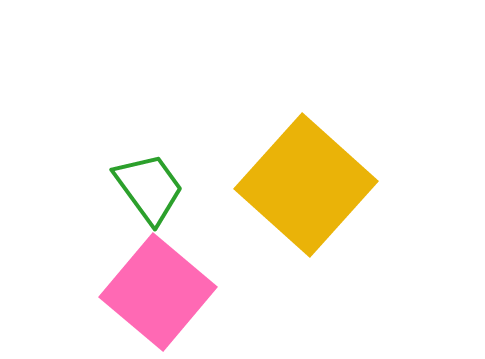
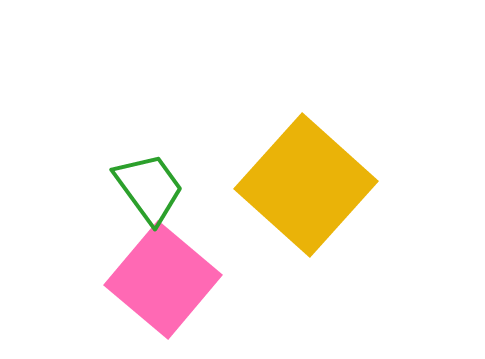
pink square: moved 5 px right, 12 px up
